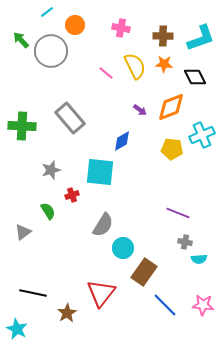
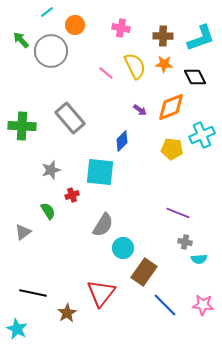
blue diamond: rotated 15 degrees counterclockwise
